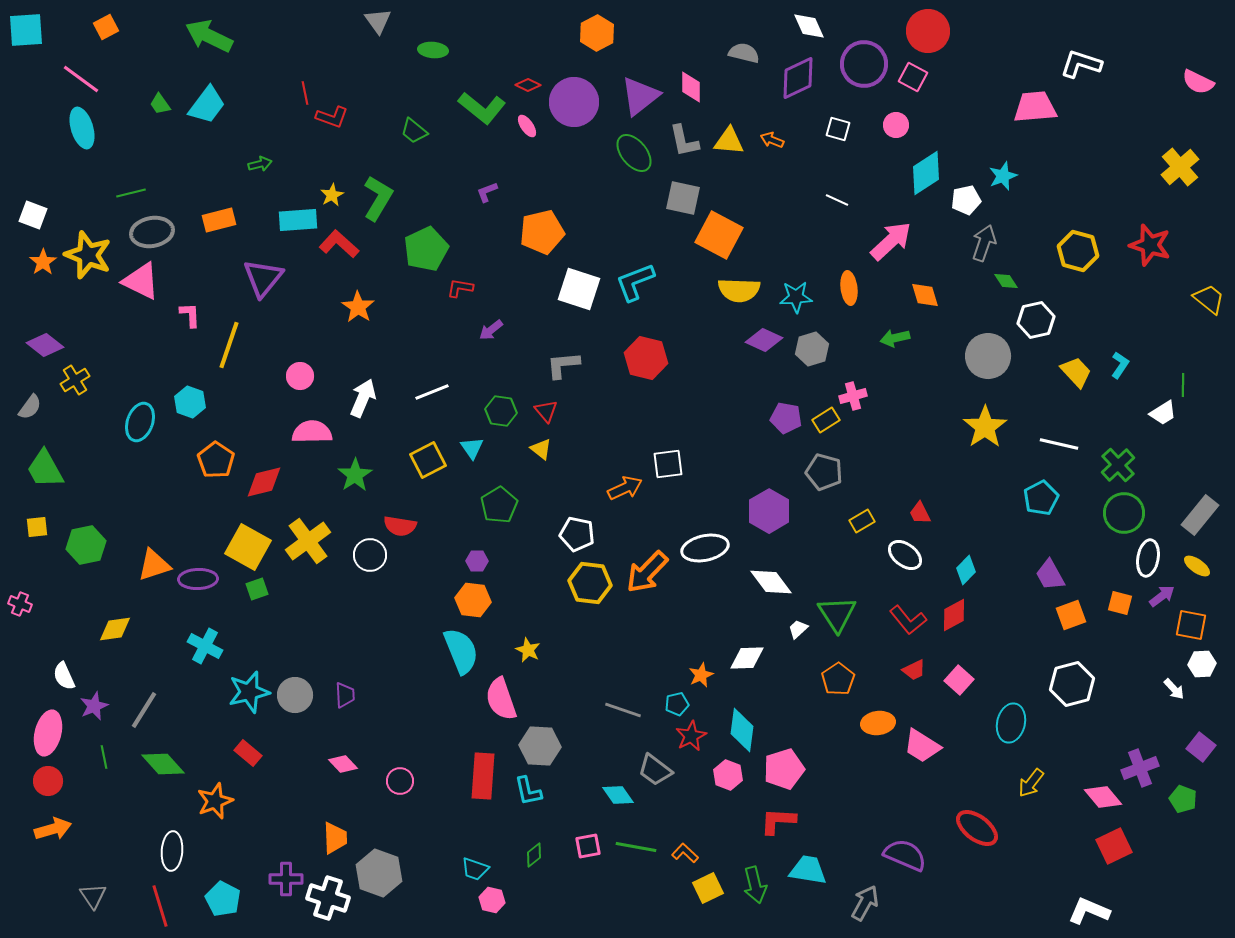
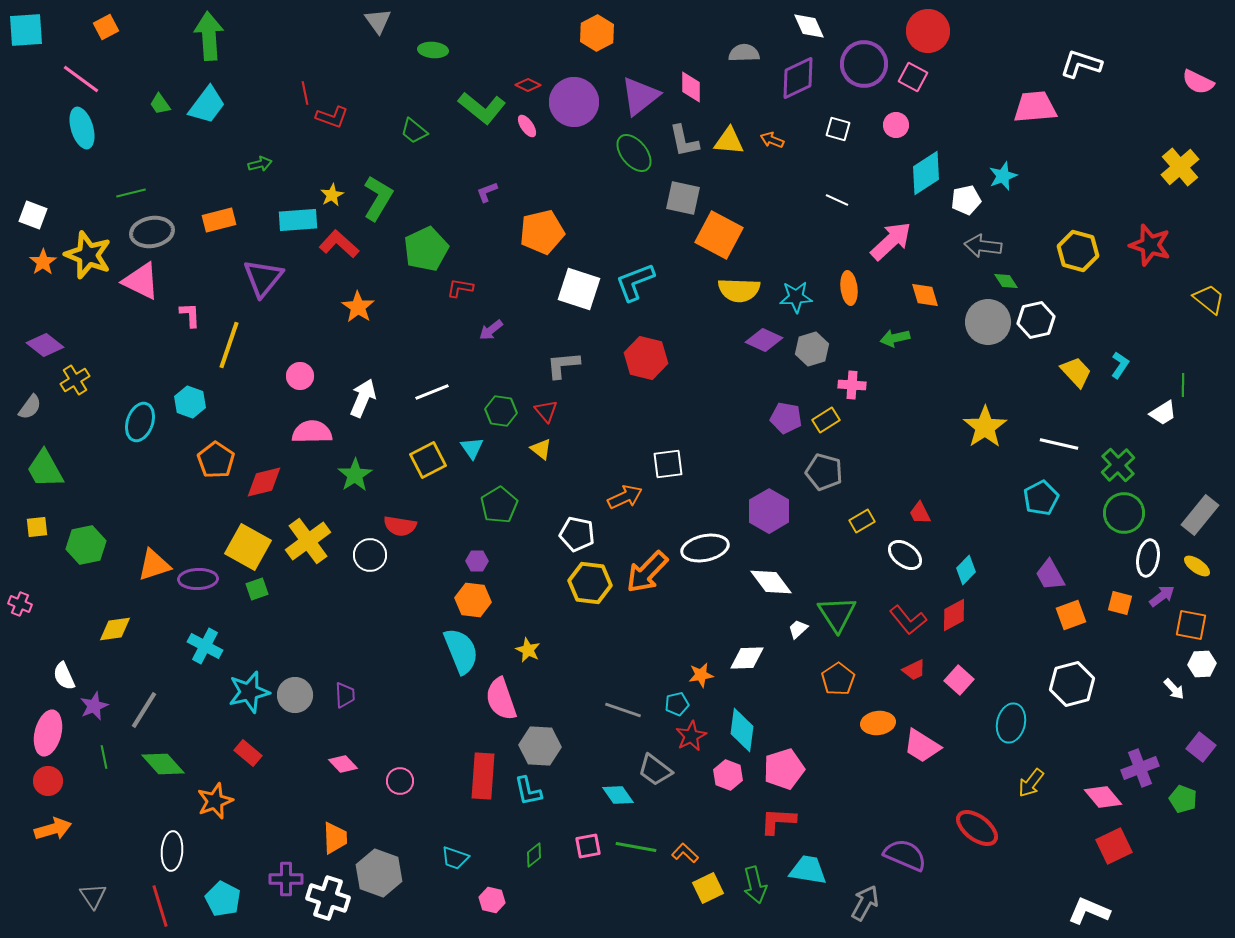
green arrow at (209, 36): rotated 60 degrees clockwise
gray semicircle at (744, 53): rotated 16 degrees counterclockwise
gray arrow at (984, 243): moved 1 px left, 3 px down; rotated 102 degrees counterclockwise
gray circle at (988, 356): moved 34 px up
pink cross at (853, 396): moved 1 px left, 11 px up; rotated 20 degrees clockwise
orange arrow at (625, 488): moved 9 px down
orange star at (701, 675): rotated 15 degrees clockwise
cyan trapezoid at (475, 869): moved 20 px left, 11 px up
